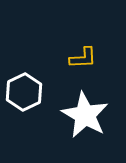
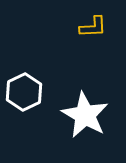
yellow L-shape: moved 10 px right, 31 px up
